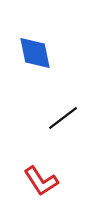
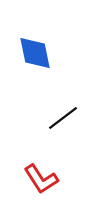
red L-shape: moved 2 px up
